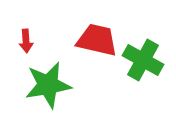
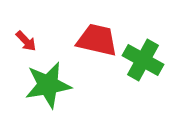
red arrow: rotated 40 degrees counterclockwise
